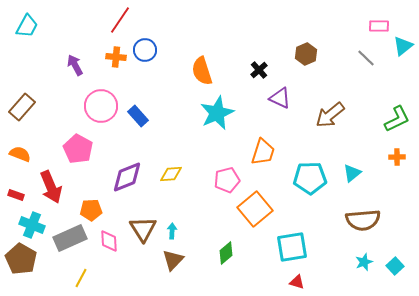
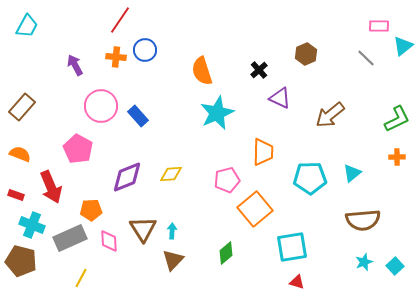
orange trapezoid at (263, 152): rotated 16 degrees counterclockwise
brown pentagon at (21, 259): moved 2 px down; rotated 16 degrees counterclockwise
